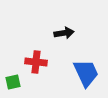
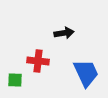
red cross: moved 2 px right, 1 px up
green square: moved 2 px right, 2 px up; rotated 14 degrees clockwise
